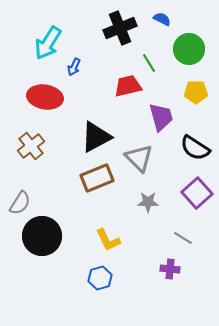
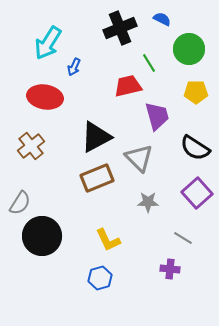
purple trapezoid: moved 4 px left, 1 px up
